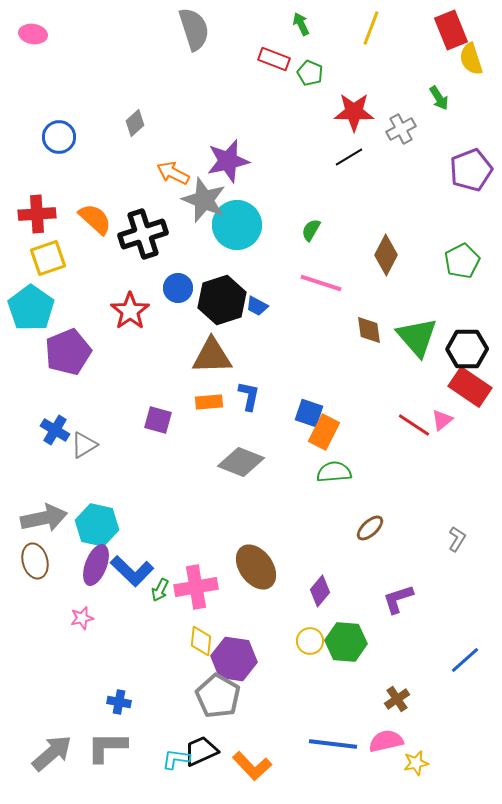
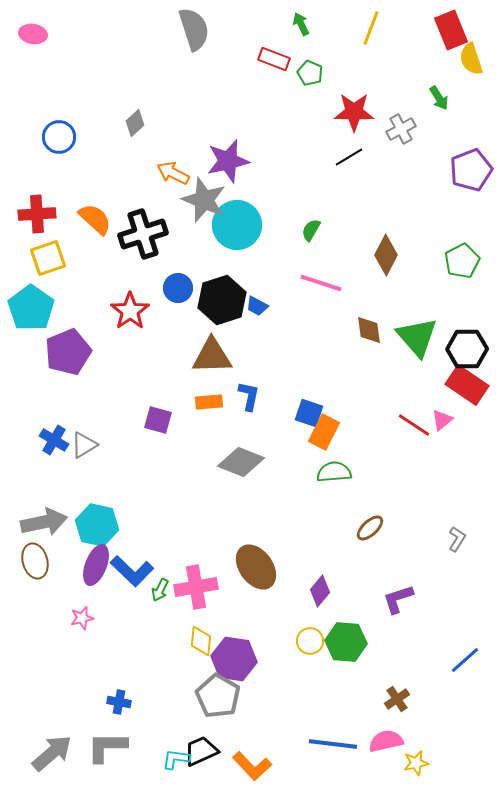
red rectangle at (470, 387): moved 3 px left, 2 px up
blue cross at (55, 430): moved 1 px left, 10 px down
gray arrow at (44, 518): moved 4 px down
